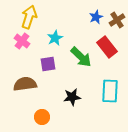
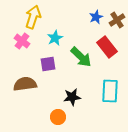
yellow arrow: moved 4 px right
orange circle: moved 16 px right
